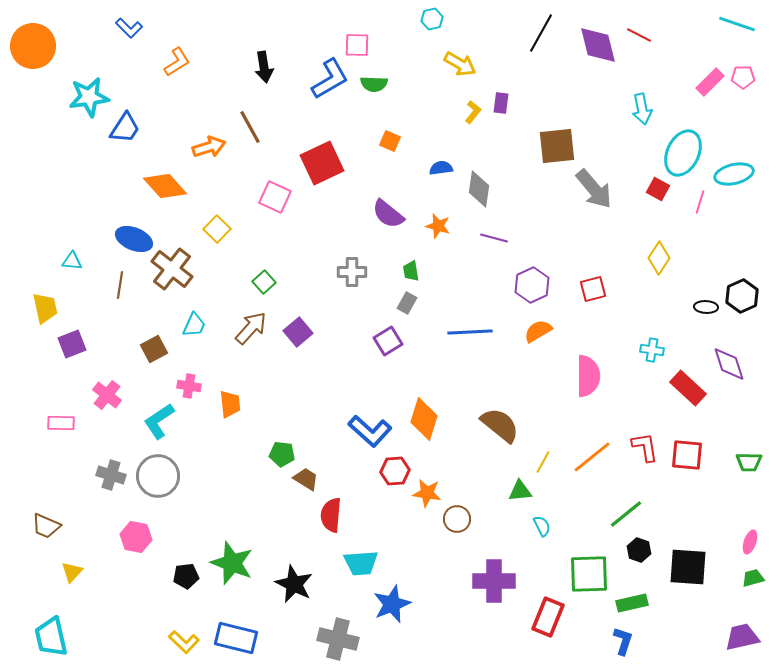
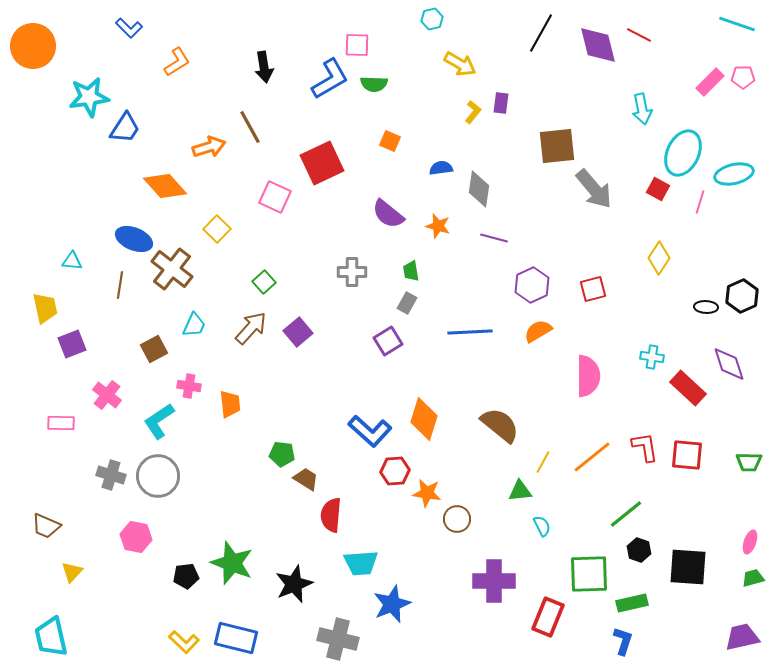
cyan cross at (652, 350): moved 7 px down
black star at (294, 584): rotated 24 degrees clockwise
